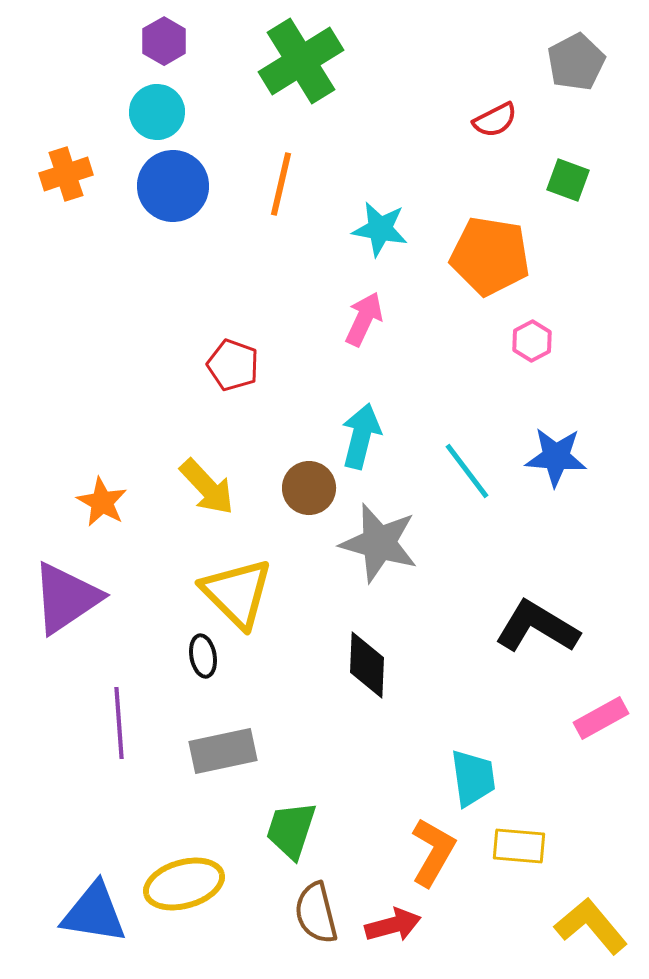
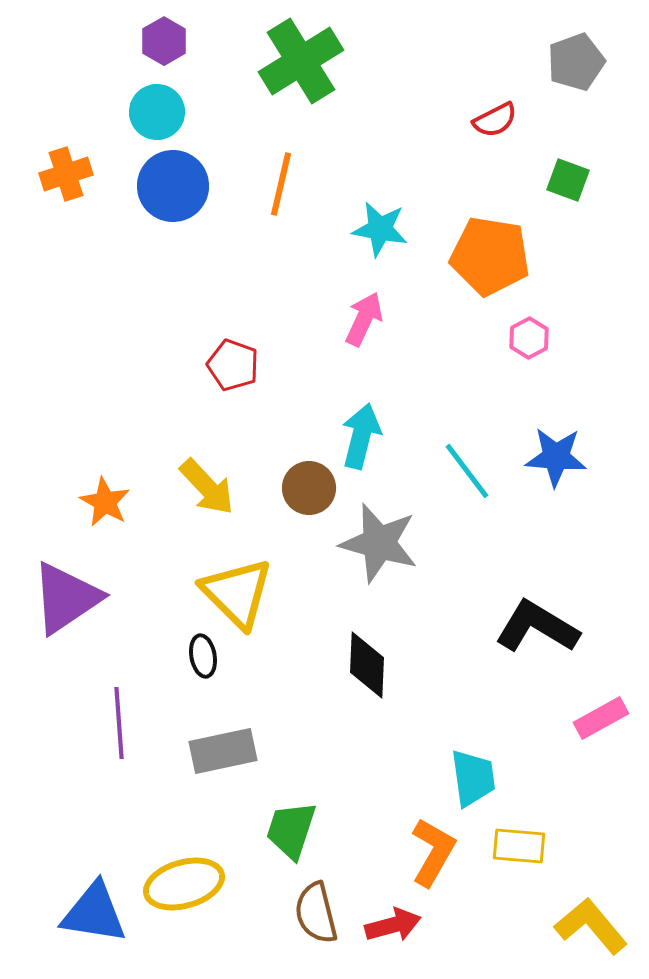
gray pentagon: rotated 8 degrees clockwise
pink hexagon: moved 3 px left, 3 px up
orange star: moved 3 px right
